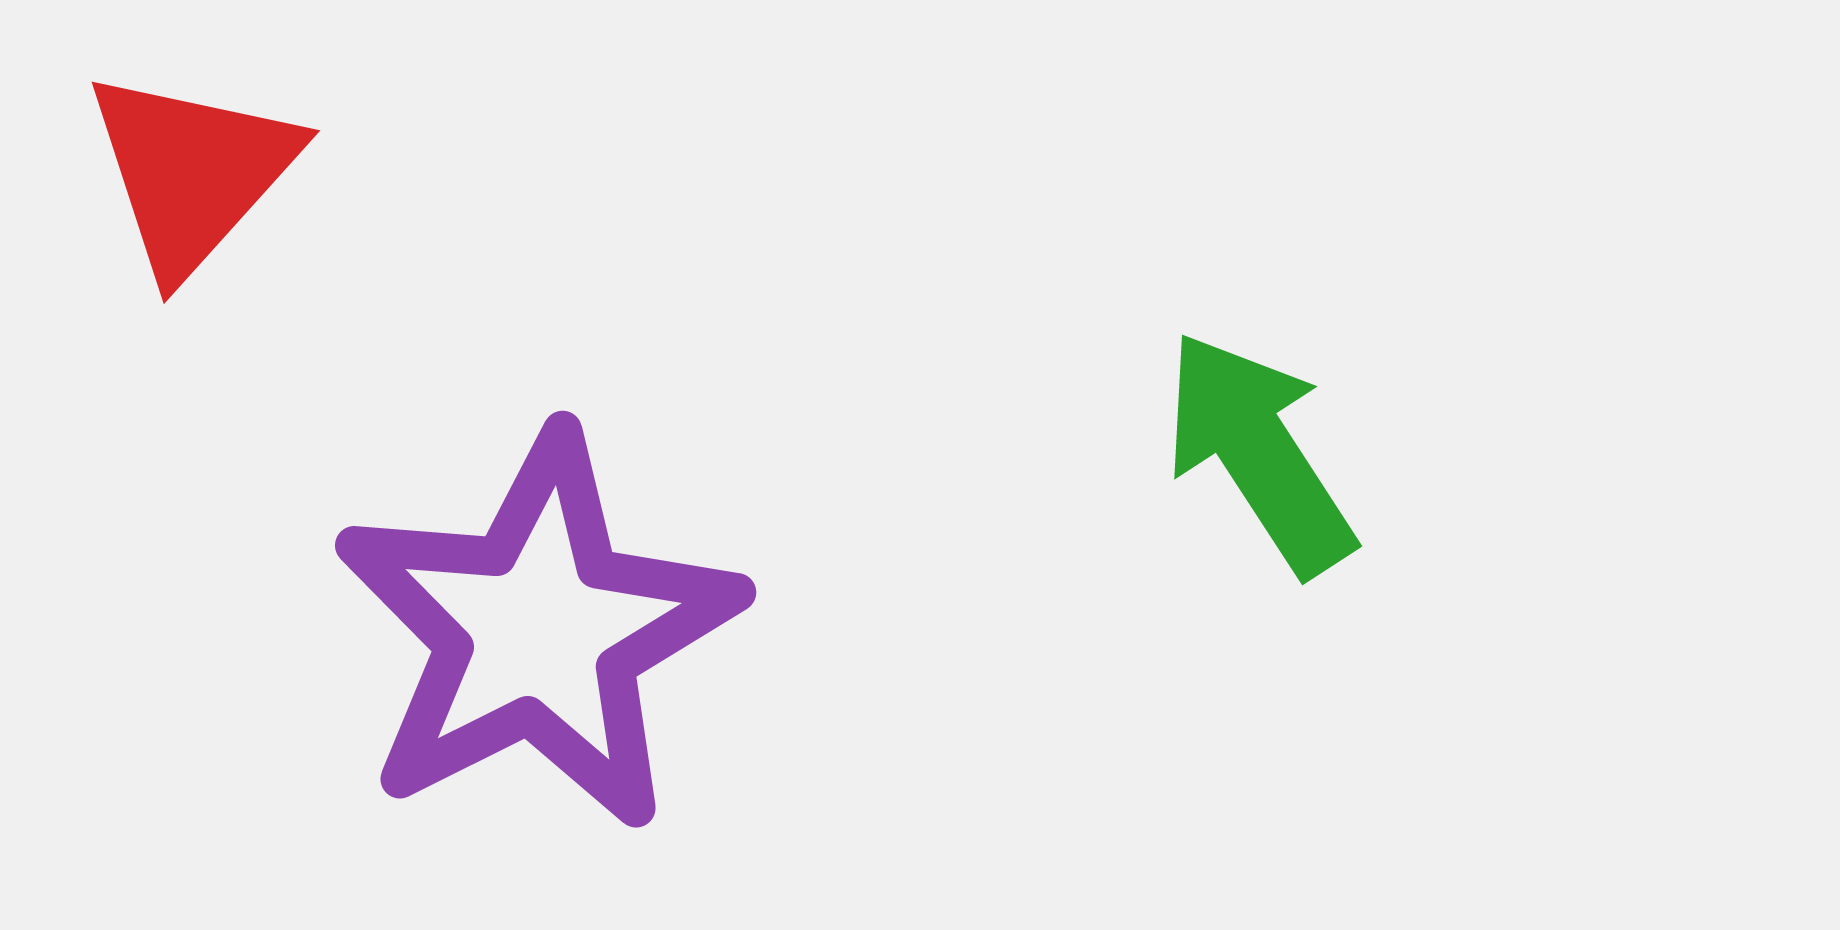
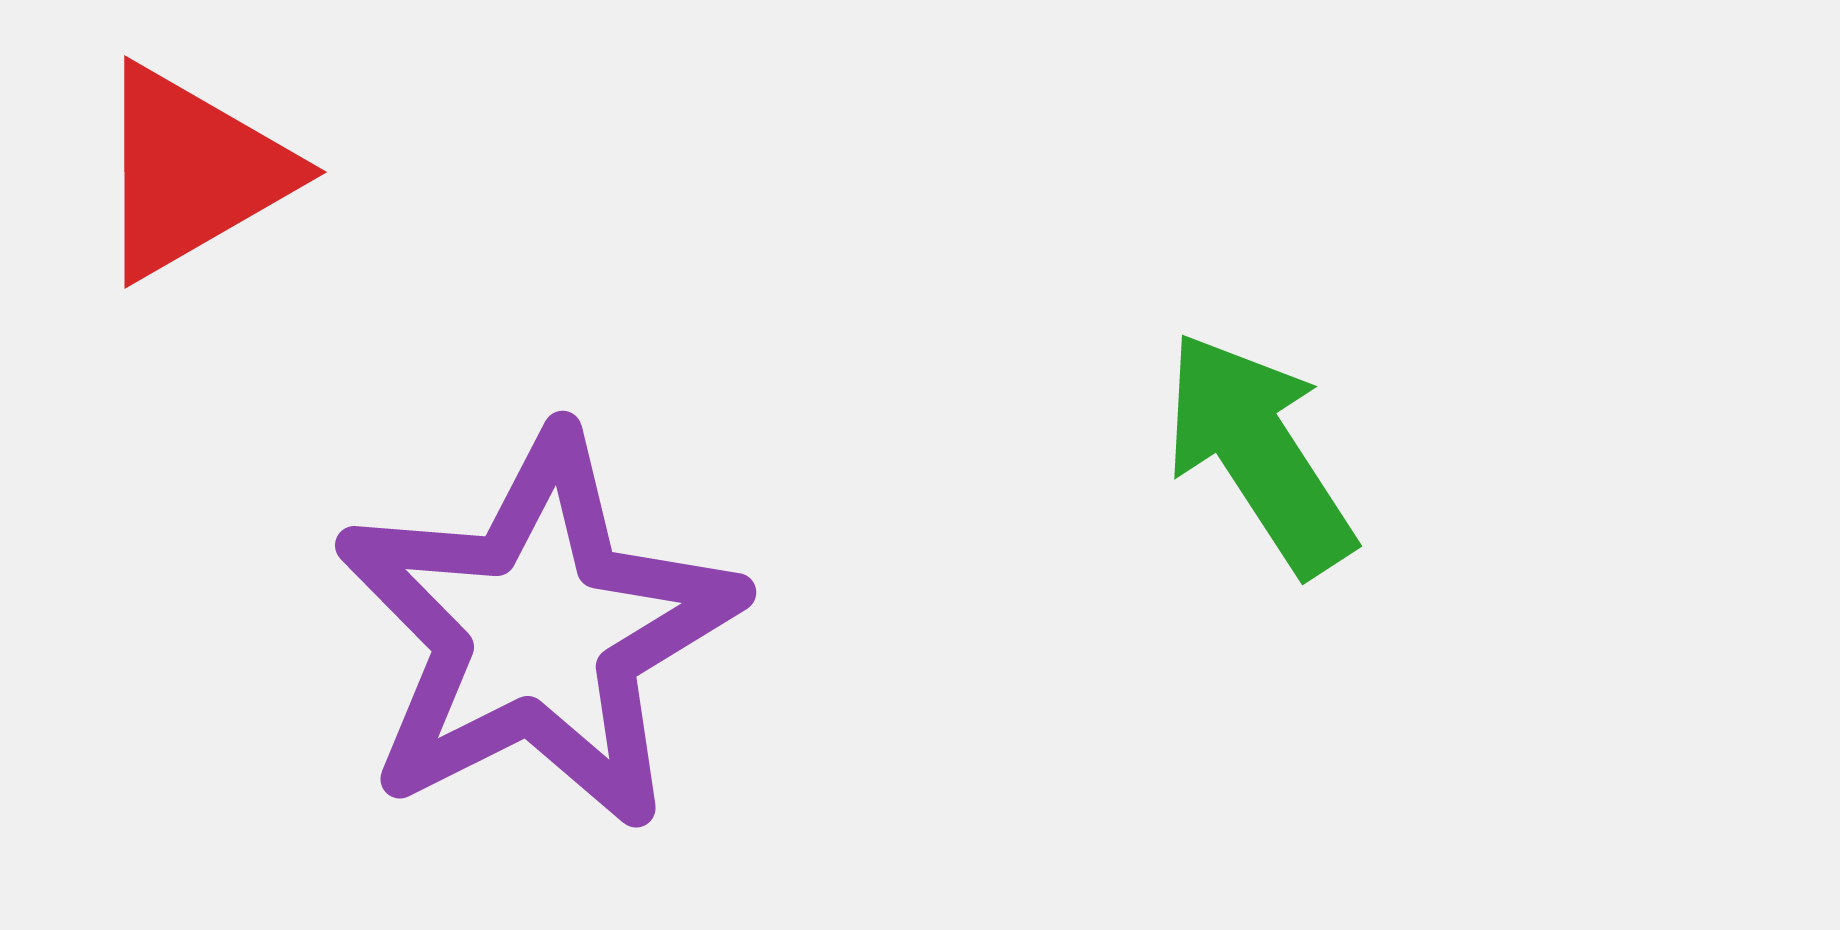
red triangle: rotated 18 degrees clockwise
